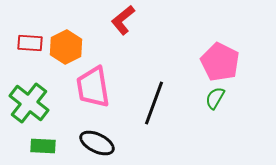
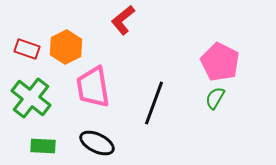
red rectangle: moved 3 px left, 6 px down; rotated 15 degrees clockwise
green cross: moved 2 px right, 5 px up
